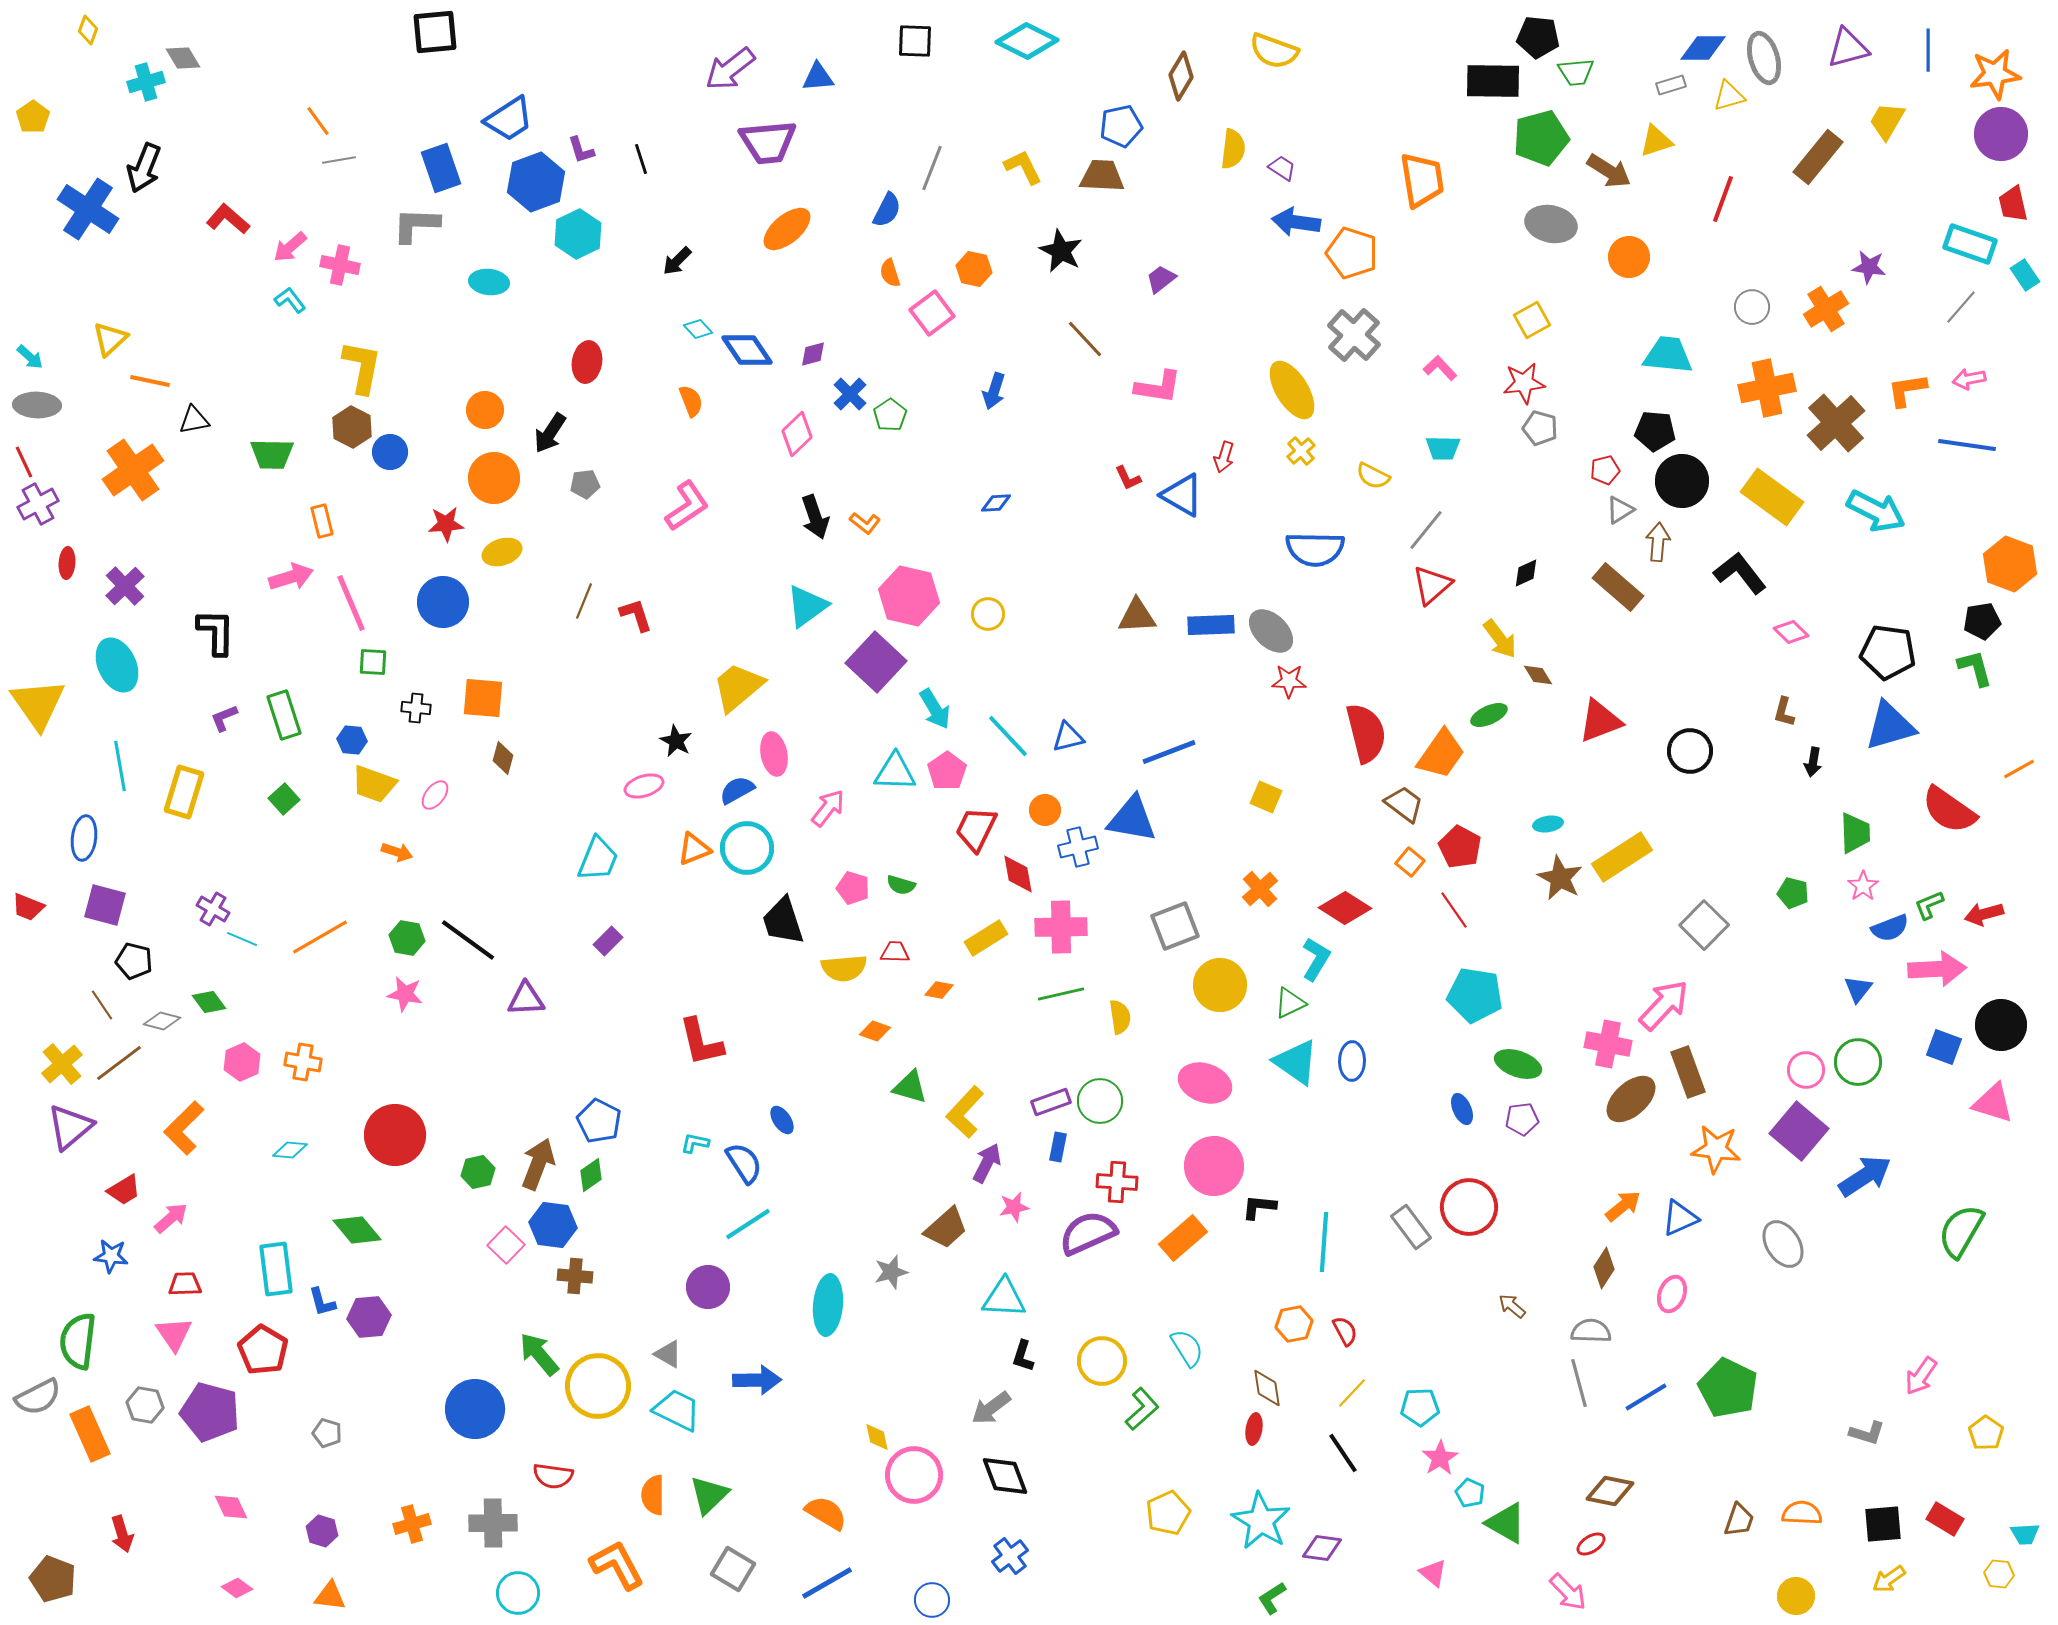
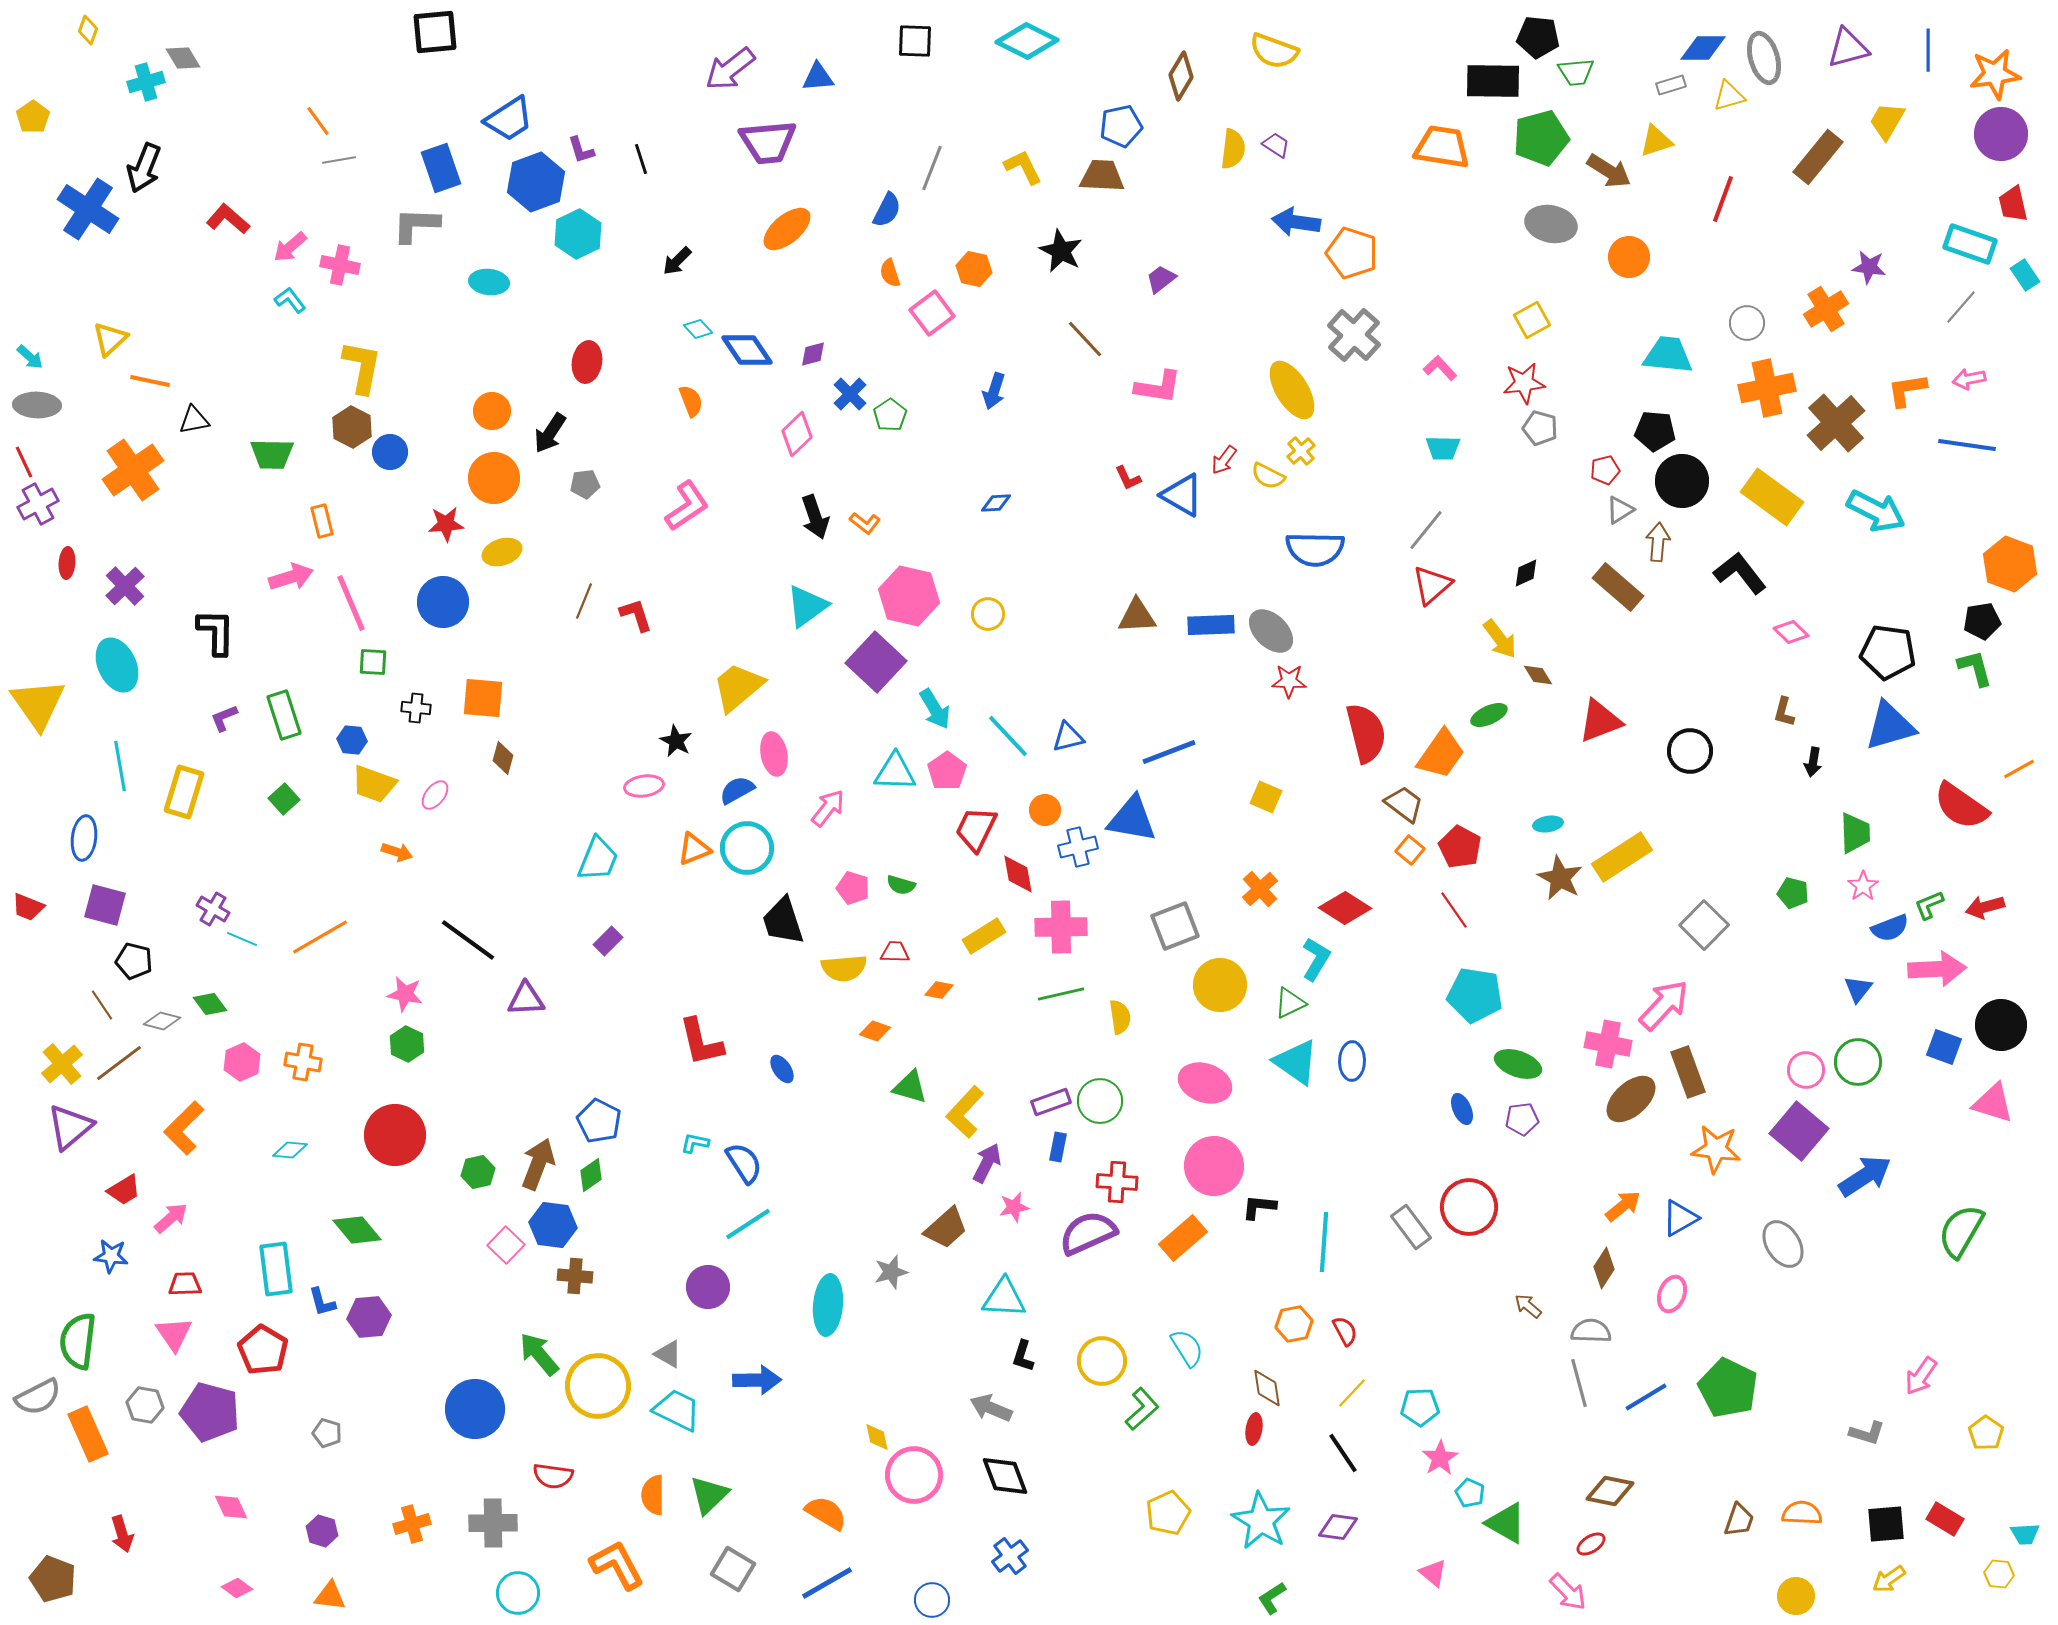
purple trapezoid at (1282, 168): moved 6 px left, 23 px up
orange trapezoid at (1422, 180): moved 20 px right, 33 px up; rotated 72 degrees counterclockwise
gray circle at (1752, 307): moved 5 px left, 16 px down
orange circle at (485, 410): moved 7 px right, 1 px down
red arrow at (1224, 457): moved 3 px down; rotated 20 degrees clockwise
yellow semicircle at (1373, 476): moved 105 px left
pink ellipse at (644, 786): rotated 9 degrees clockwise
red semicircle at (1949, 810): moved 12 px right, 4 px up
orange square at (1410, 862): moved 12 px up
red arrow at (1984, 914): moved 1 px right, 7 px up
green hexagon at (407, 938): moved 106 px down; rotated 16 degrees clockwise
yellow rectangle at (986, 938): moved 2 px left, 2 px up
green diamond at (209, 1002): moved 1 px right, 2 px down
blue ellipse at (782, 1120): moved 51 px up
blue triangle at (1680, 1218): rotated 6 degrees counterclockwise
brown arrow at (1512, 1306): moved 16 px right
gray arrow at (991, 1408): rotated 60 degrees clockwise
orange rectangle at (90, 1434): moved 2 px left
black square at (1883, 1524): moved 3 px right
purple diamond at (1322, 1548): moved 16 px right, 21 px up
